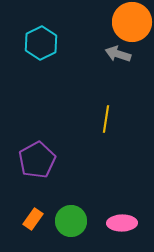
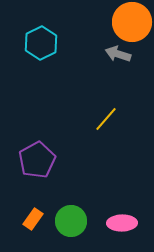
yellow line: rotated 32 degrees clockwise
